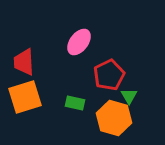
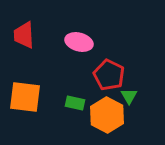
pink ellipse: rotated 68 degrees clockwise
red trapezoid: moved 27 px up
red pentagon: rotated 20 degrees counterclockwise
orange square: rotated 24 degrees clockwise
orange hexagon: moved 7 px left, 3 px up; rotated 12 degrees clockwise
